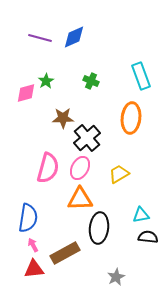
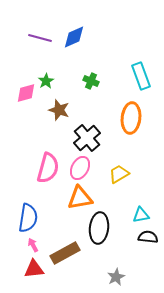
brown star: moved 4 px left, 8 px up; rotated 20 degrees clockwise
orange triangle: moved 1 px up; rotated 8 degrees counterclockwise
